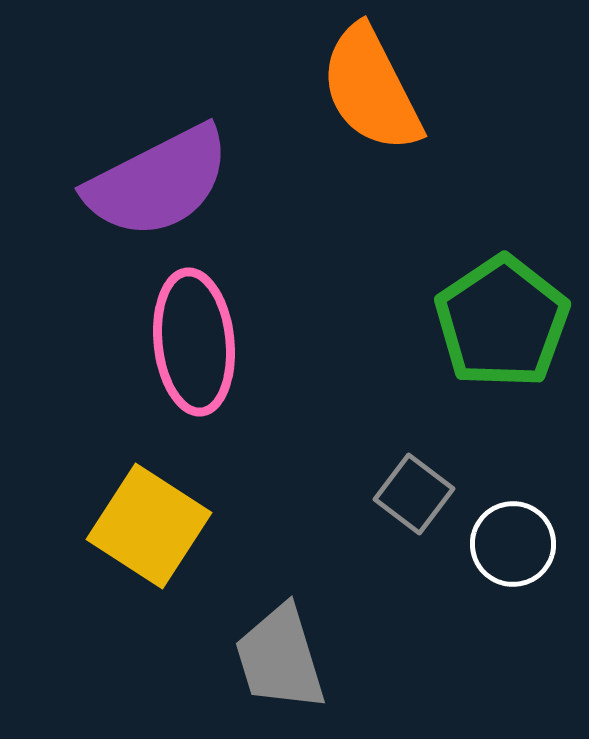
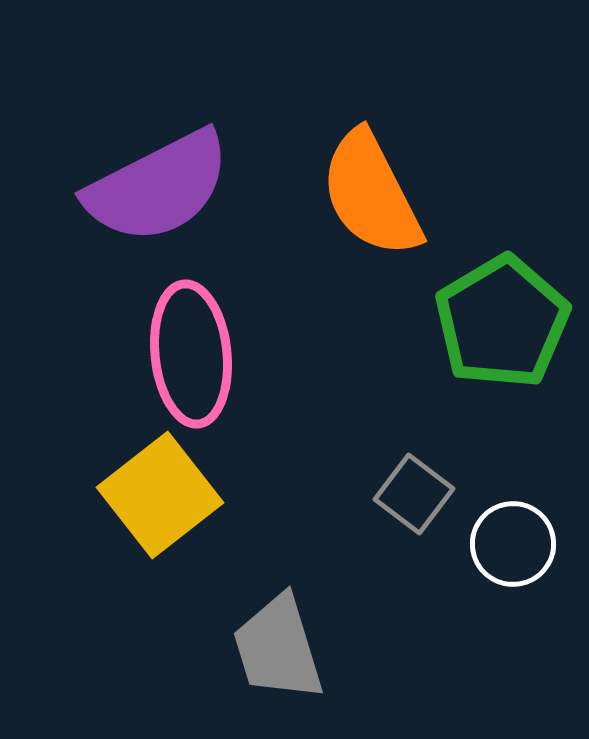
orange semicircle: moved 105 px down
purple semicircle: moved 5 px down
green pentagon: rotated 3 degrees clockwise
pink ellipse: moved 3 px left, 12 px down
yellow square: moved 11 px right, 31 px up; rotated 19 degrees clockwise
gray trapezoid: moved 2 px left, 10 px up
